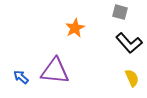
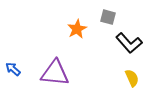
gray square: moved 12 px left, 5 px down
orange star: moved 2 px right, 1 px down
purple triangle: moved 2 px down
blue arrow: moved 8 px left, 8 px up
